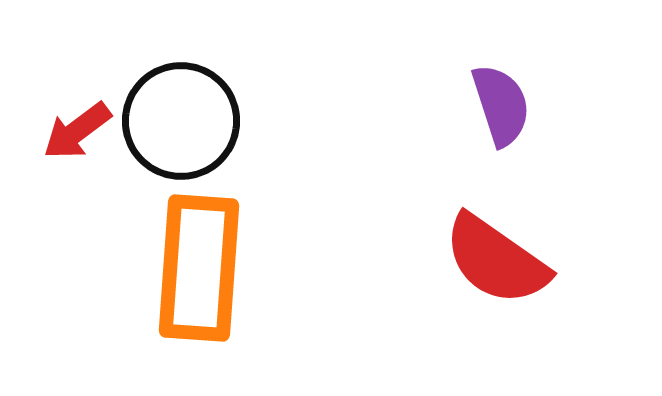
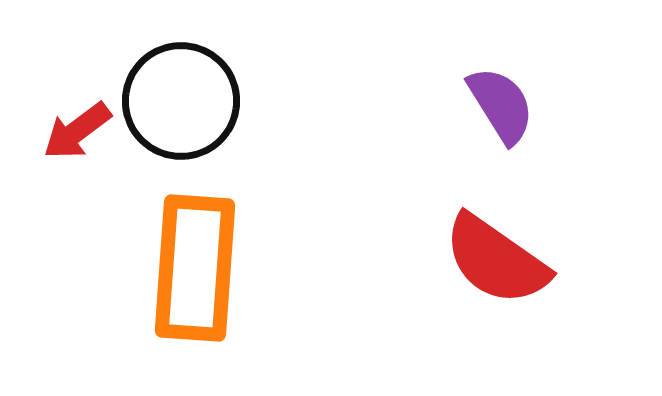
purple semicircle: rotated 14 degrees counterclockwise
black circle: moved 20 px up
orange rectangle: moved 4 px left
